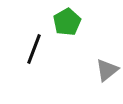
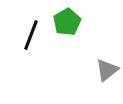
black line: moved 3 px left, 14 px up
